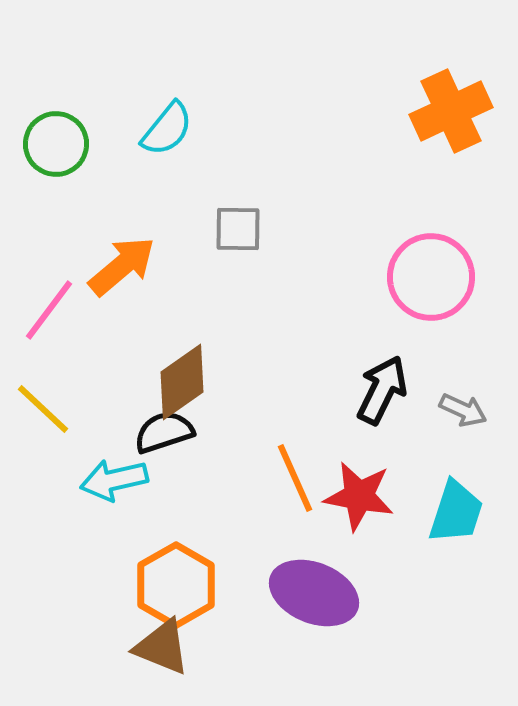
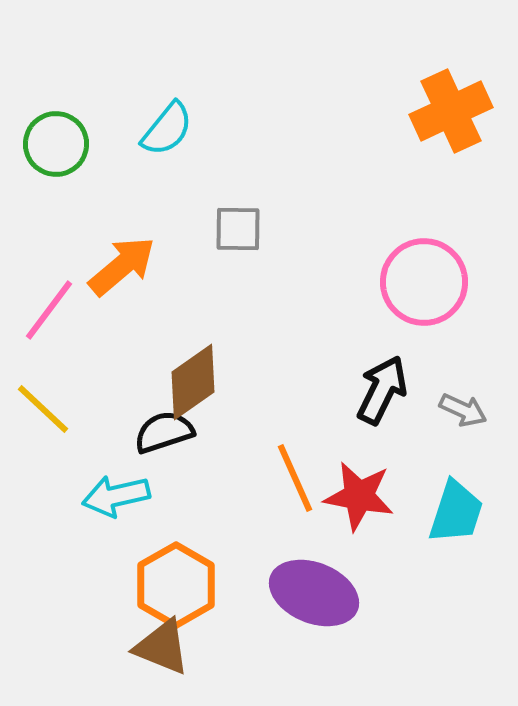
pink circle: moved 7 px left, 5 px down
brown diamond: moved 11 px right
cyan arrow: moved 2 px right, 16 px down
